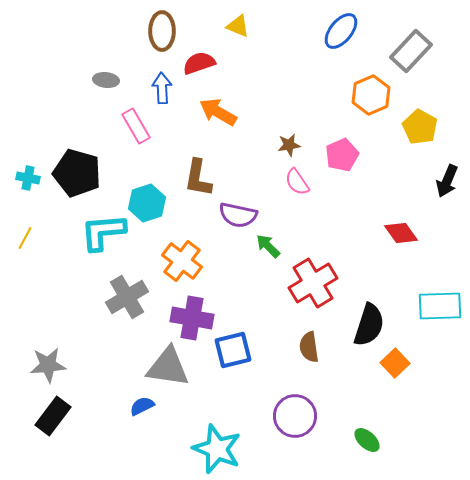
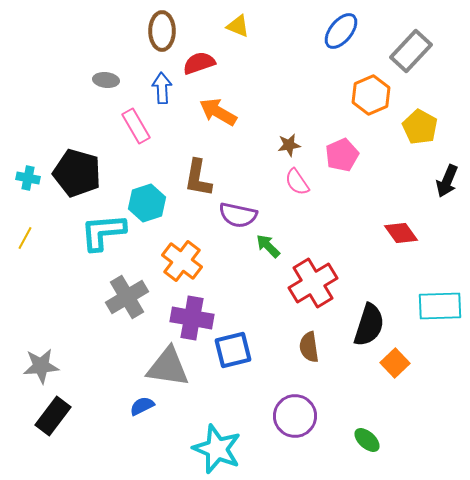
gray star: moved 7 px left, 1 px down
